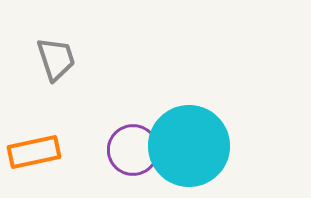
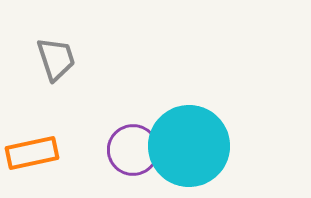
orange rectangle: moved 2 px left, 1 px down
